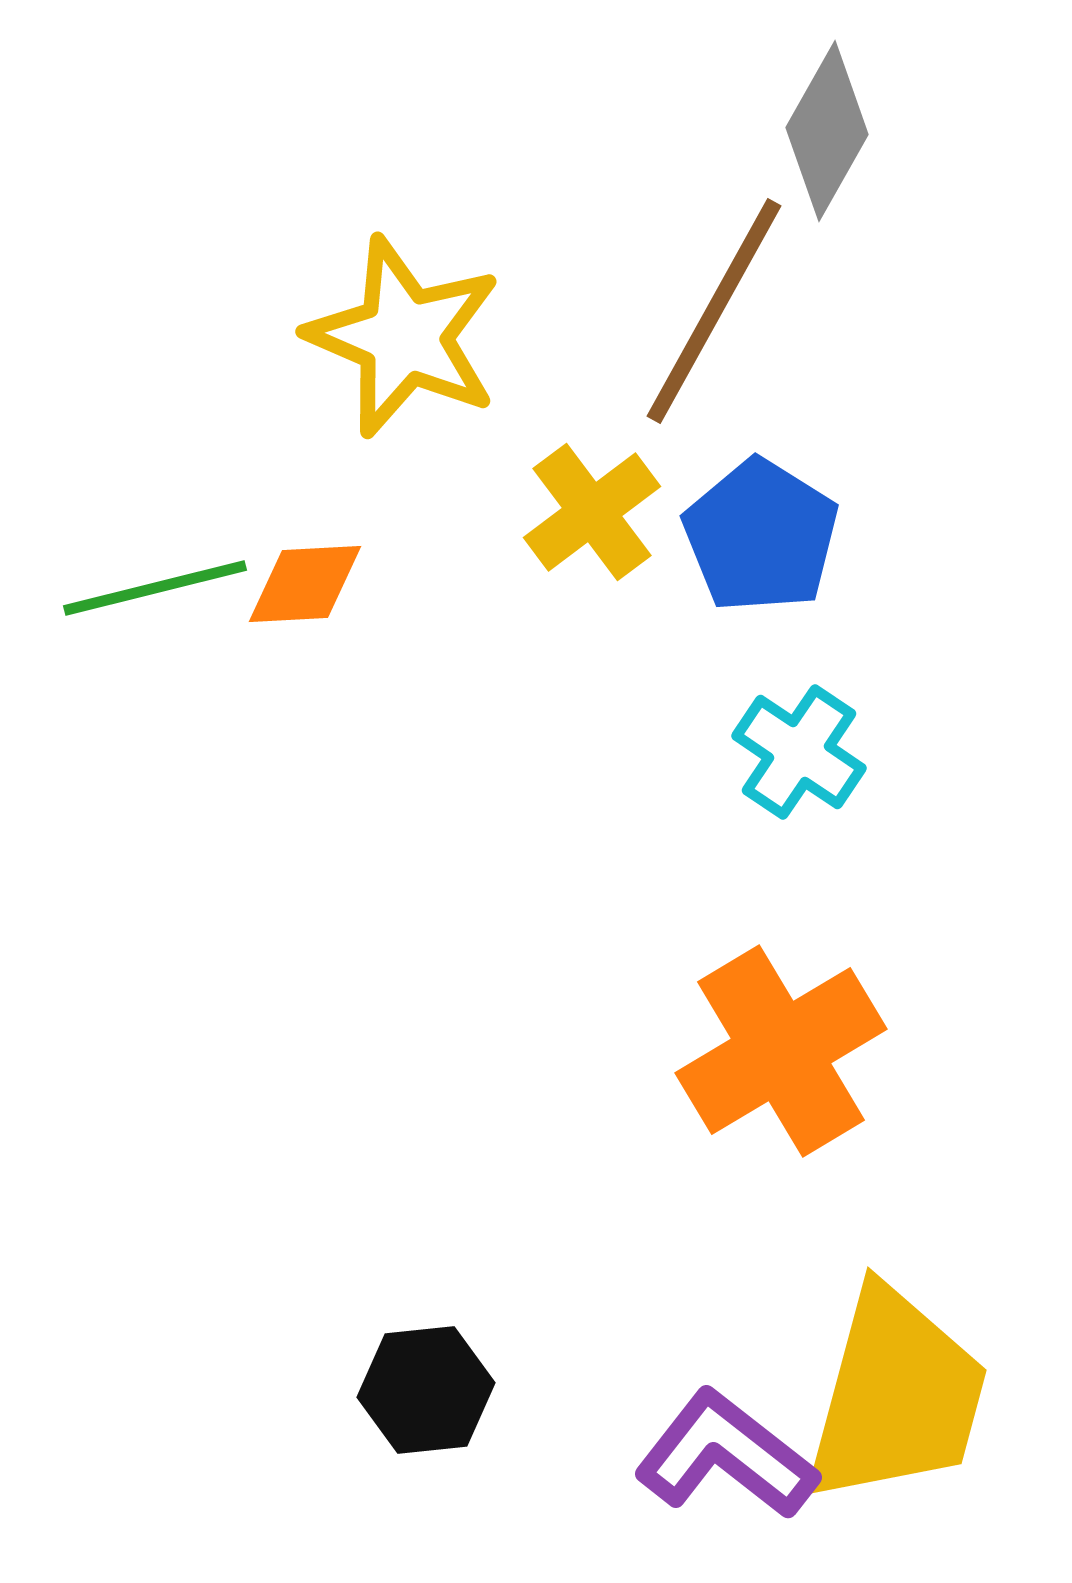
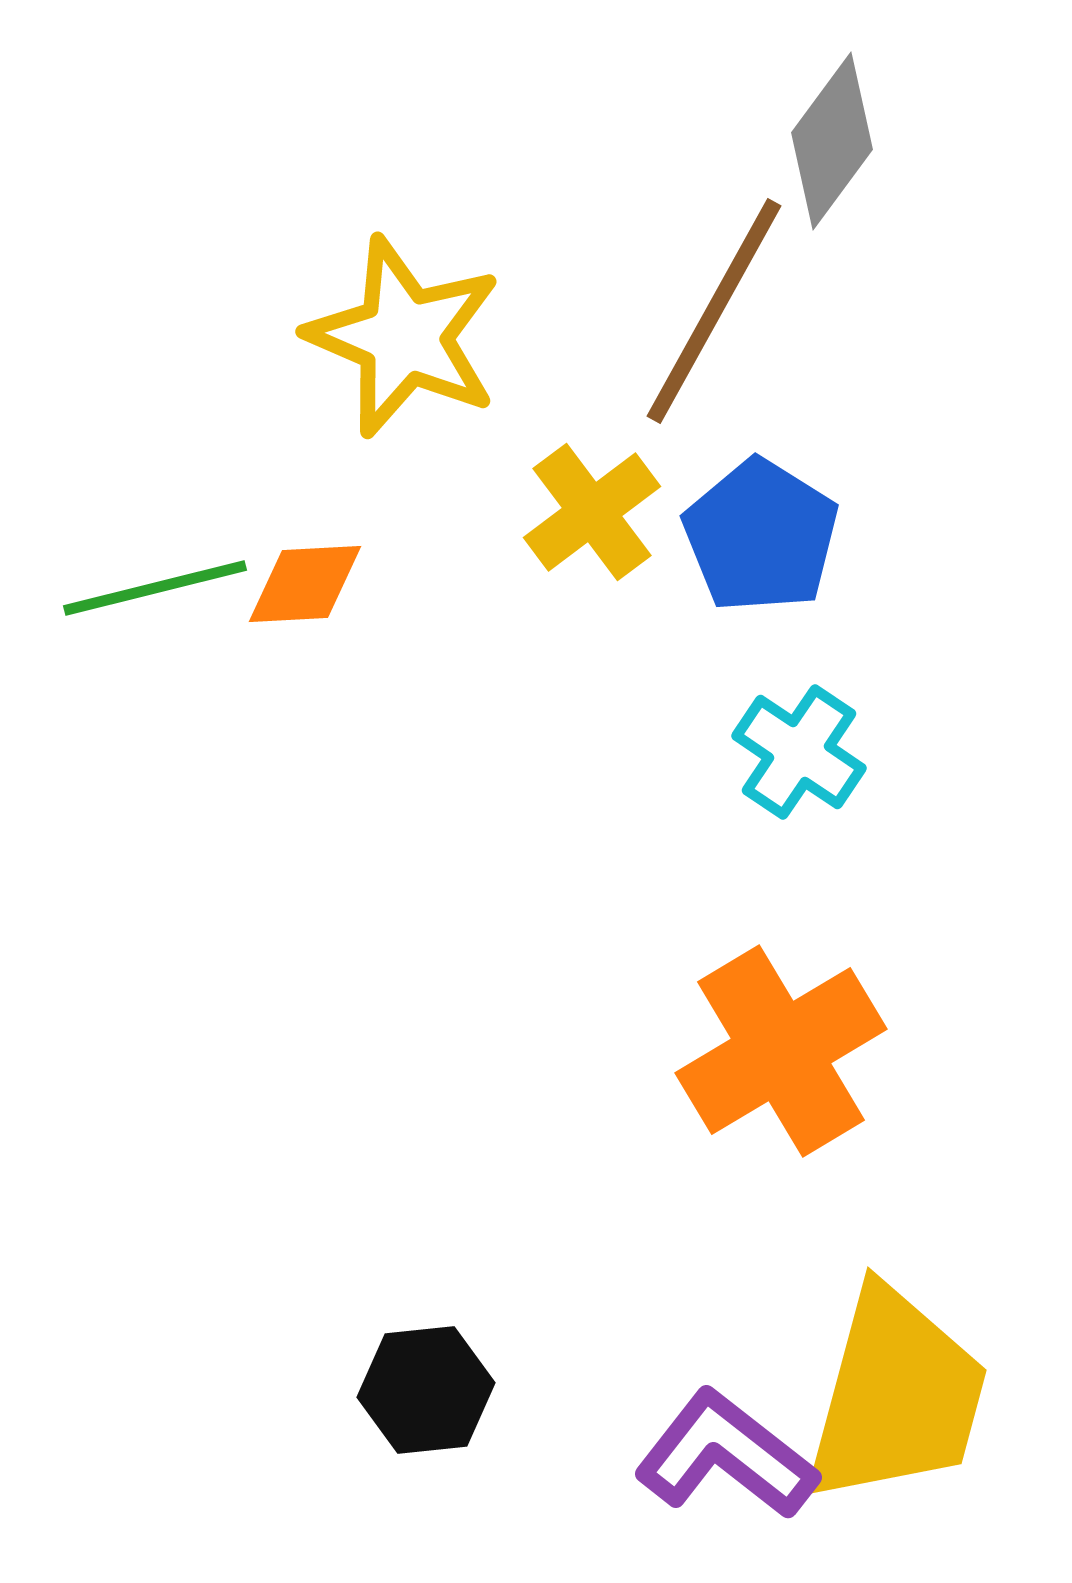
gray diamond: moved 5 px right, 10 px down; rotated 7 degrees clockwise
